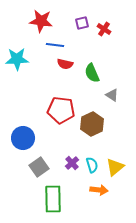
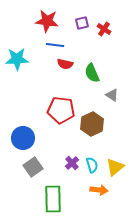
red star: moved 6 px right
gray square: moved 6 px left
